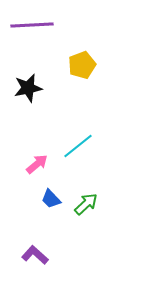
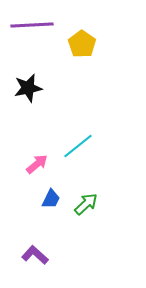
yellow pentagon: moved 21 px up; rotated 16 degrees counterclockwise
blue trapezoid: rotated 110 degrees counterclockwise
